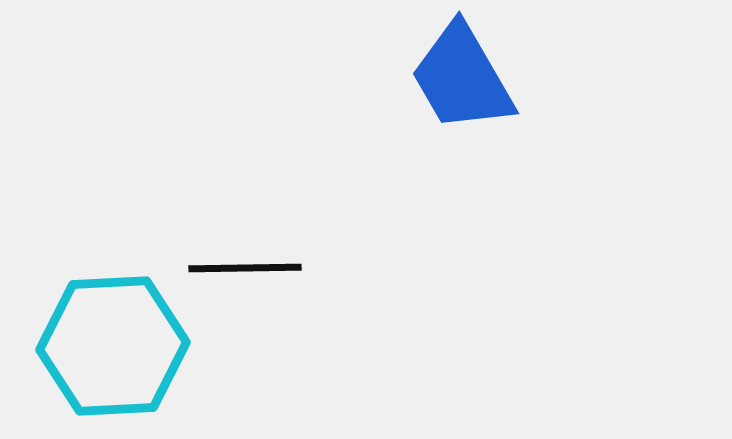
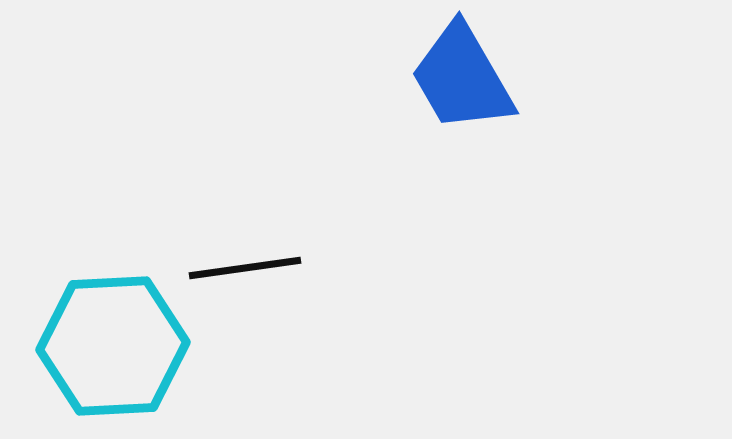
black line: rotated 7 degrees counterclockwise
